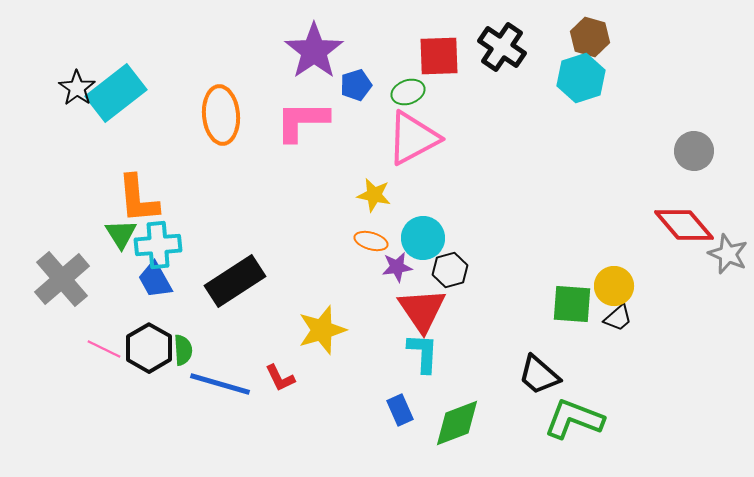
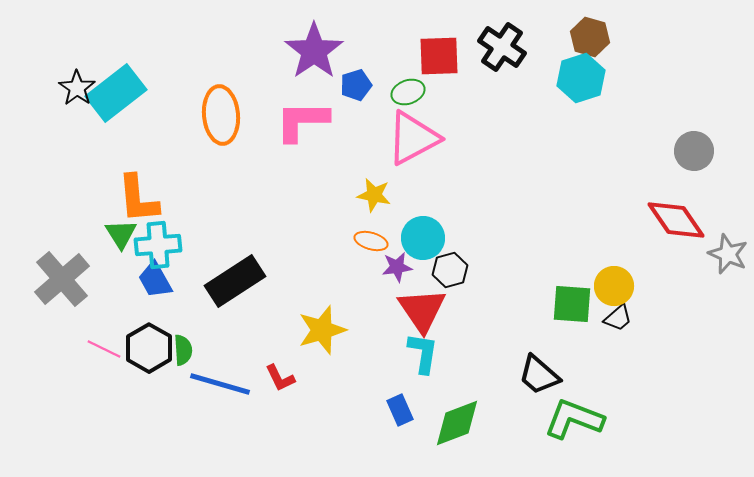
red diamond at (684, 225): moved 8 px left, 5 px up; rotated 6 degrees clockwise
cyan L-shape at (423, 353): rotated 6 degrees clockwise
